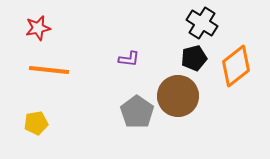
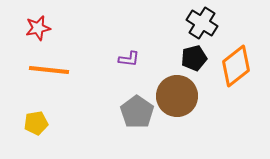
brown circle: moved 1 px left
